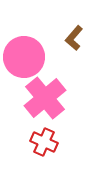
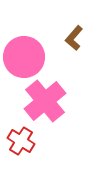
pink cross: moved 3 px down
red cross: moved 23 px left, 1 px up; rotated 8 degrees clockwise
